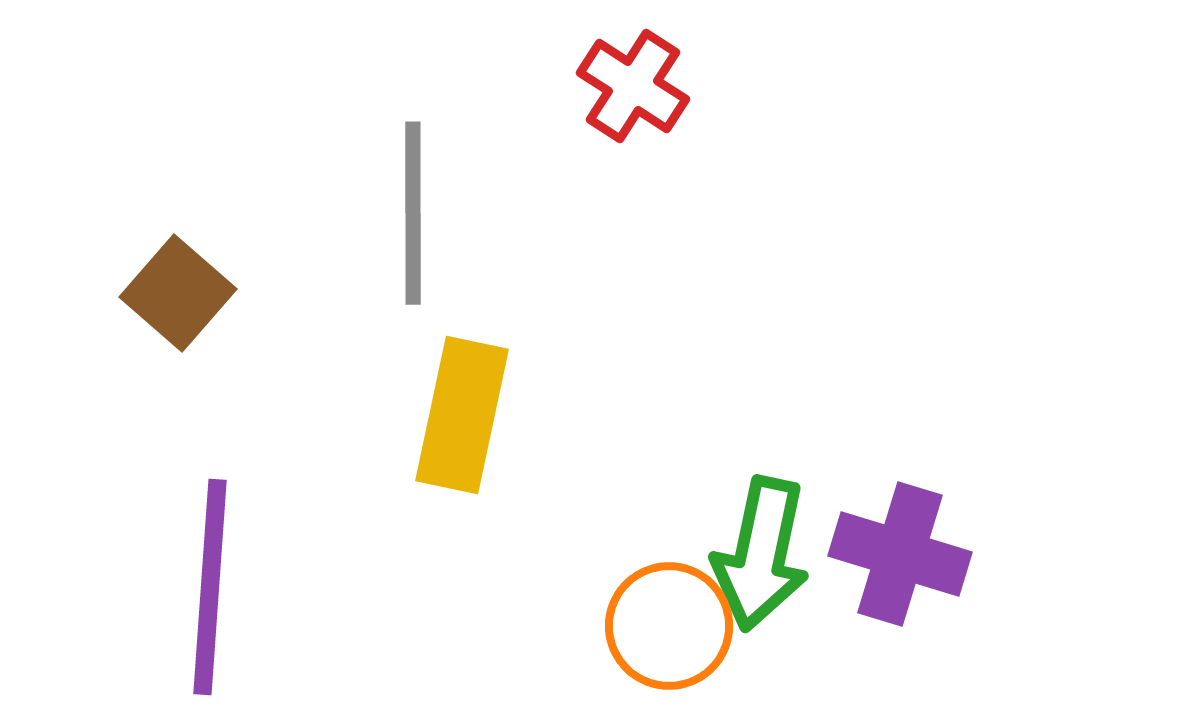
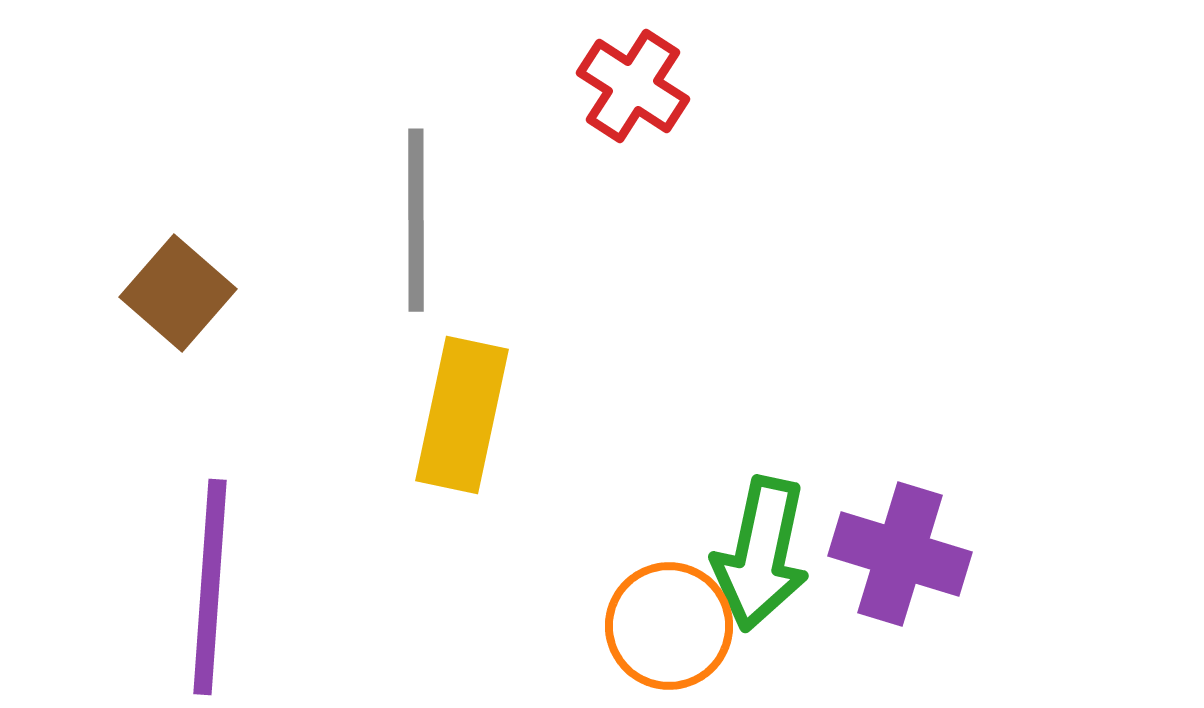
gray line: moved 3 px right, 7 px down
